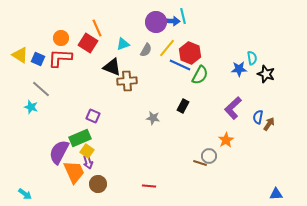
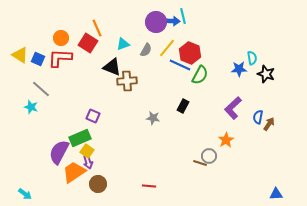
orange trapezoid: rotated 100 degrees counterclockwise
